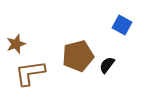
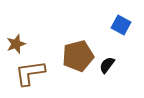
blue square: moved 1 px left
